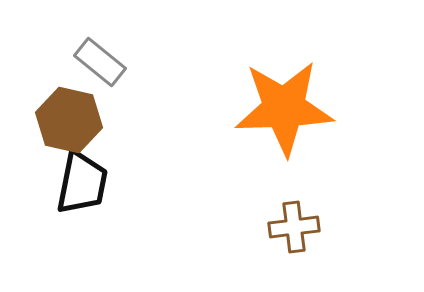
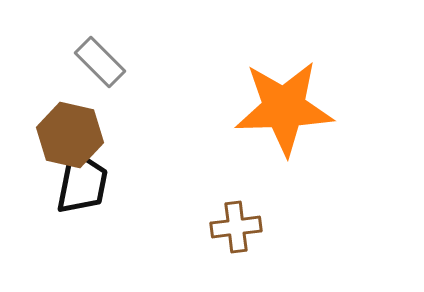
gray rectangle: rotated 6 degrees clockwise
brown hexagon: moved 1 px right, 15 px down
brown cross: moved 58 px left
